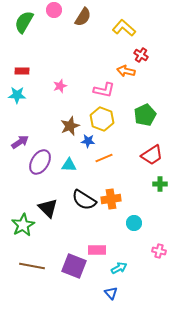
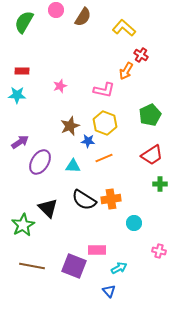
pink circle: moved 2 px right
orange arrow: rotated 72 degrees counterclockwise
green pentagon: moved 5 px right
yellow hexagon: moved 3 px right, 4 px down
cyan triangle: moved 4 px right, 1 px down
blue triangle: moved 2 px left, 2 px up
